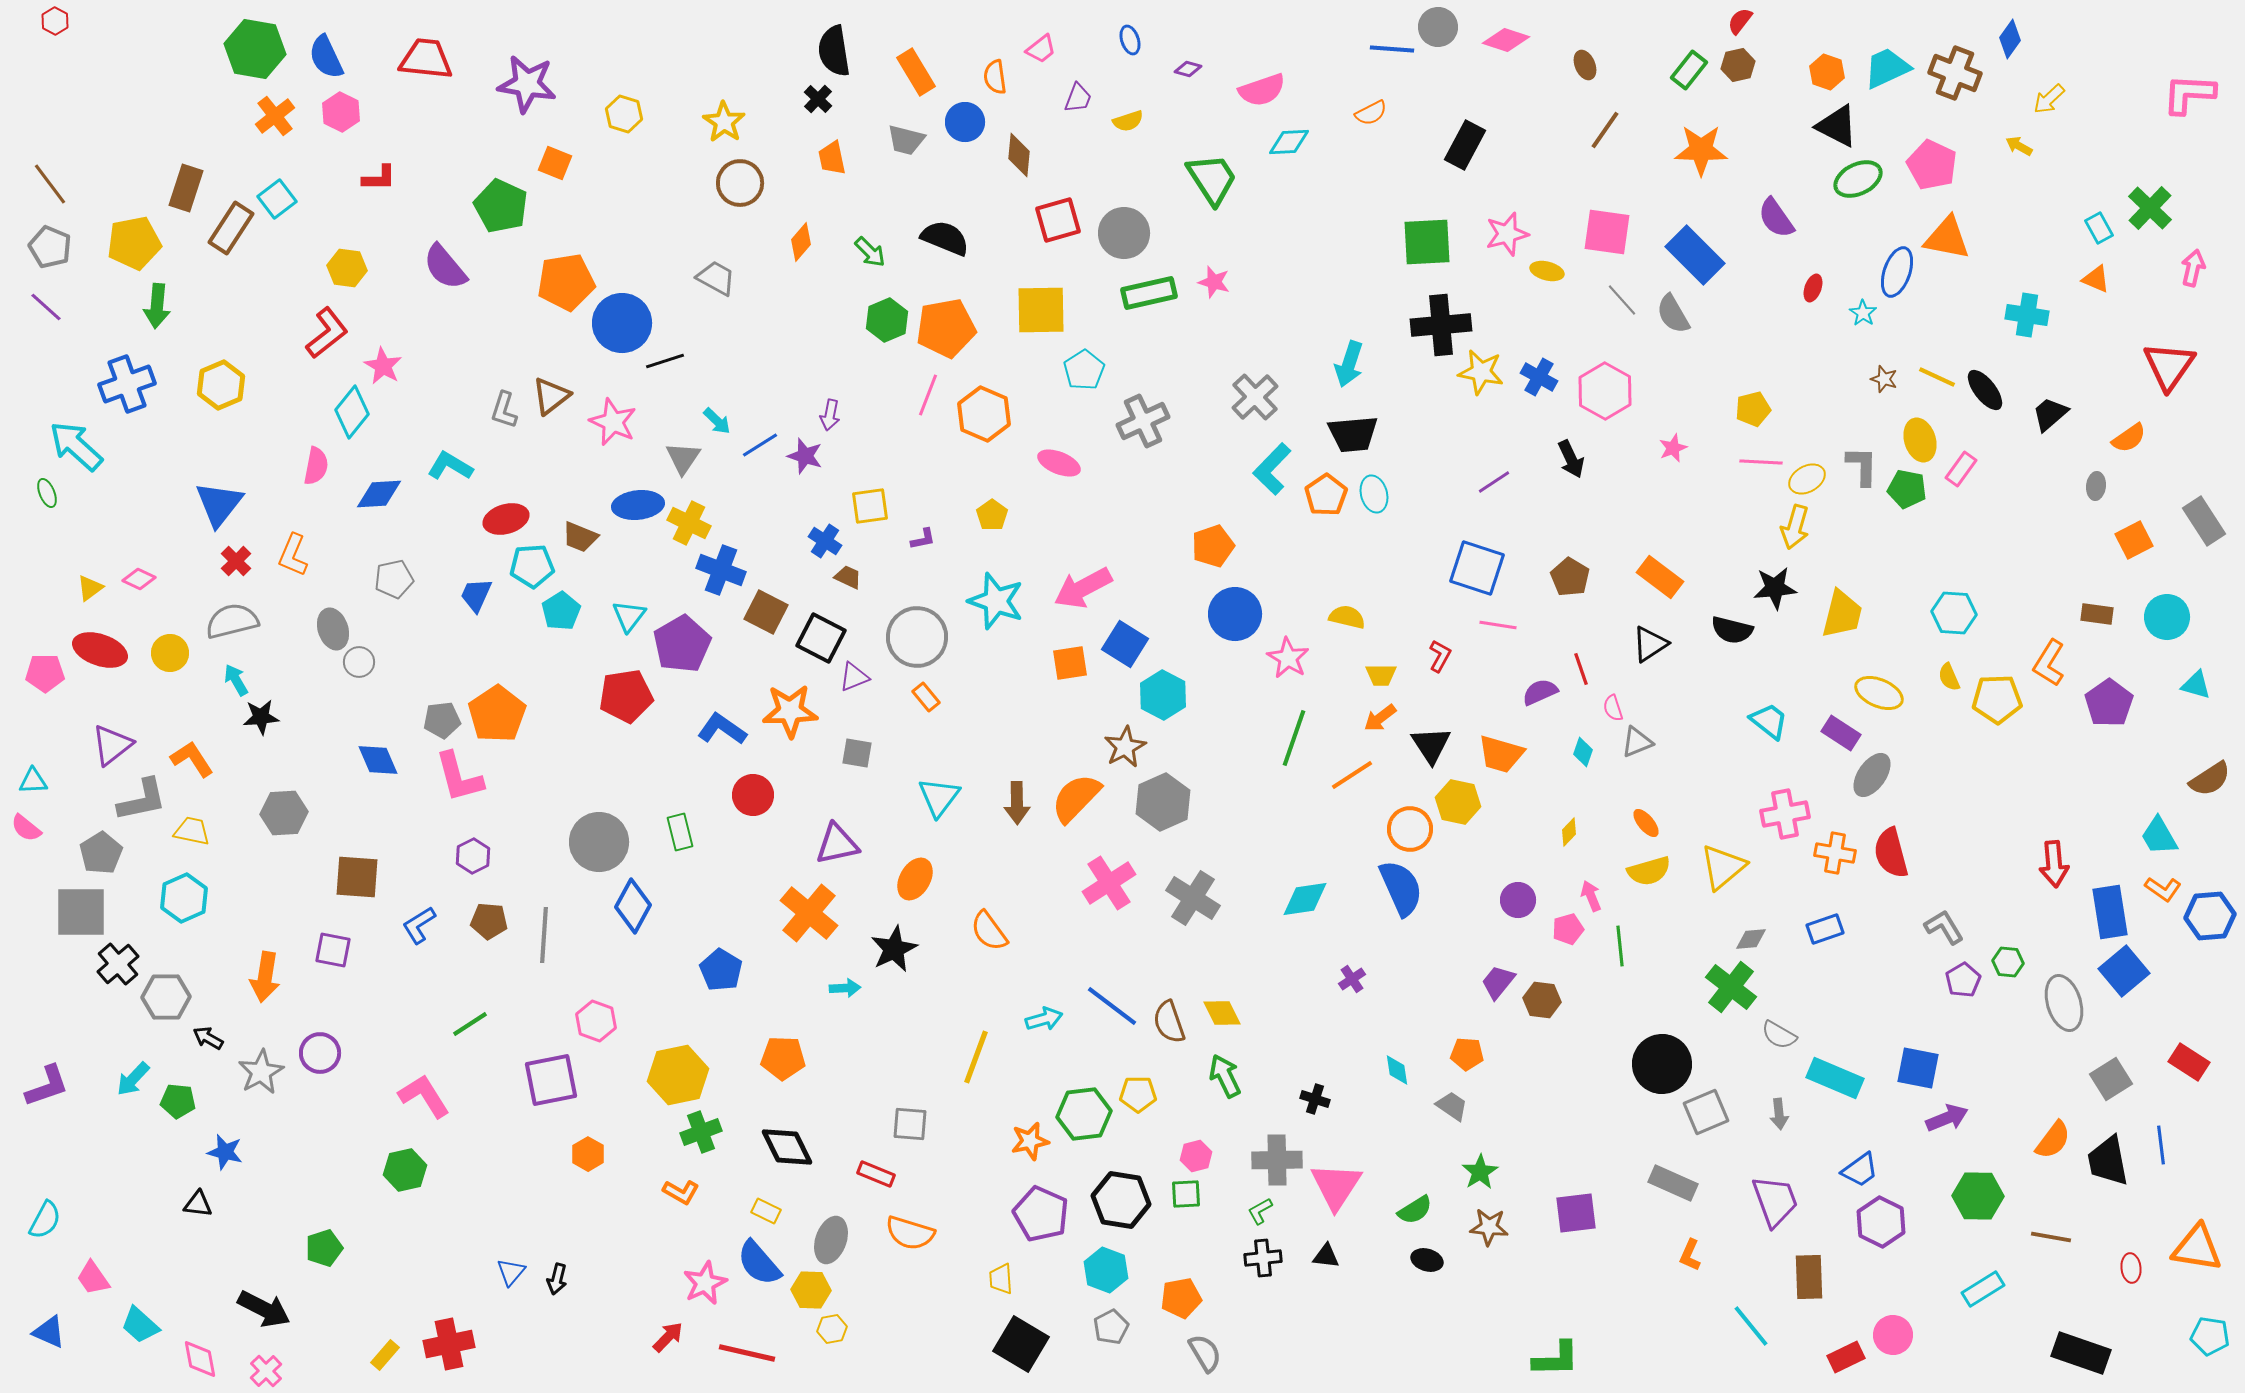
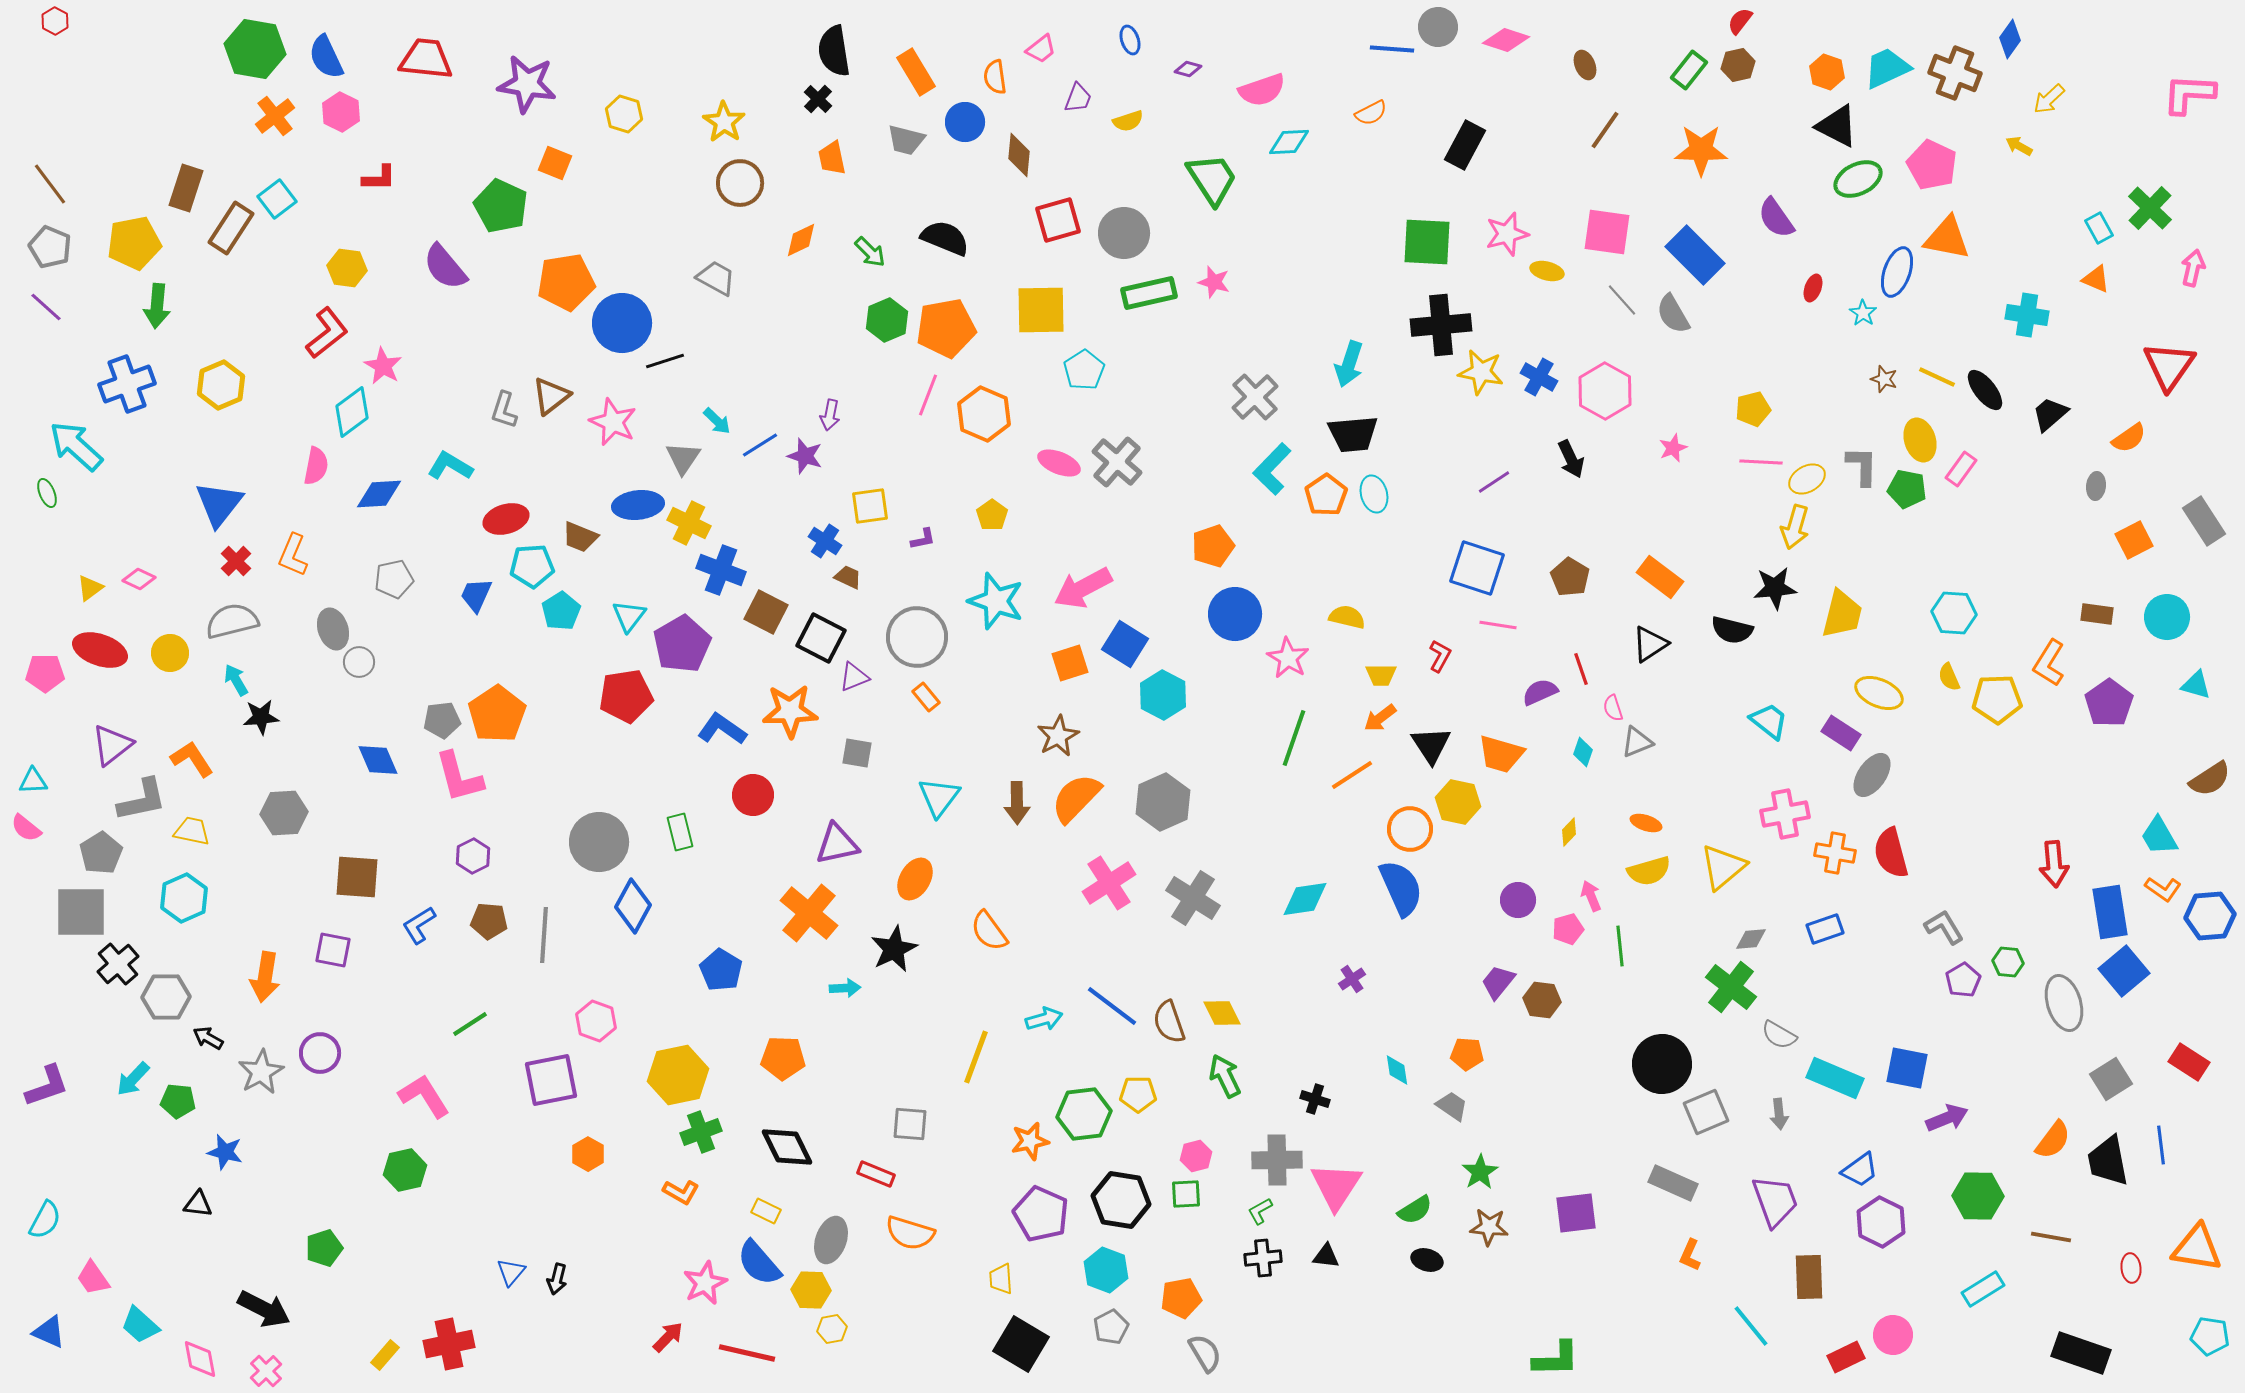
orange diamond at (801, 242): moved 2 px up; rotated 24 degrees clockwise
green square at (1427, 242): rotated 6 degrees clockwise
cyan diamond at (352, 412): rotated 15 degrees clockwise
gray cross at (1143, 421): moved 26 px left, 41 px down; rotated 24 degrees counterclockwise
orange square at (1070, 663): rotated 9 degrees counterclockwise
brown star at (1125, 747): moved 67 px left, 11 px up
orange ellipse at (1646, 823): rotated 32 degrees counterclockwise
blue square at (1918, 1068): moved 11 px left
